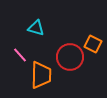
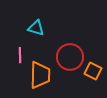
orange square: moved 27 px down
pink line: rotated 42 degrees clockwise
orange trapezoid: moved 1 px left
